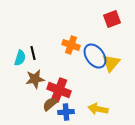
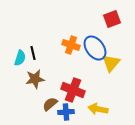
blue ellipse: moved 8 px up
red cross: moved 14 px right
